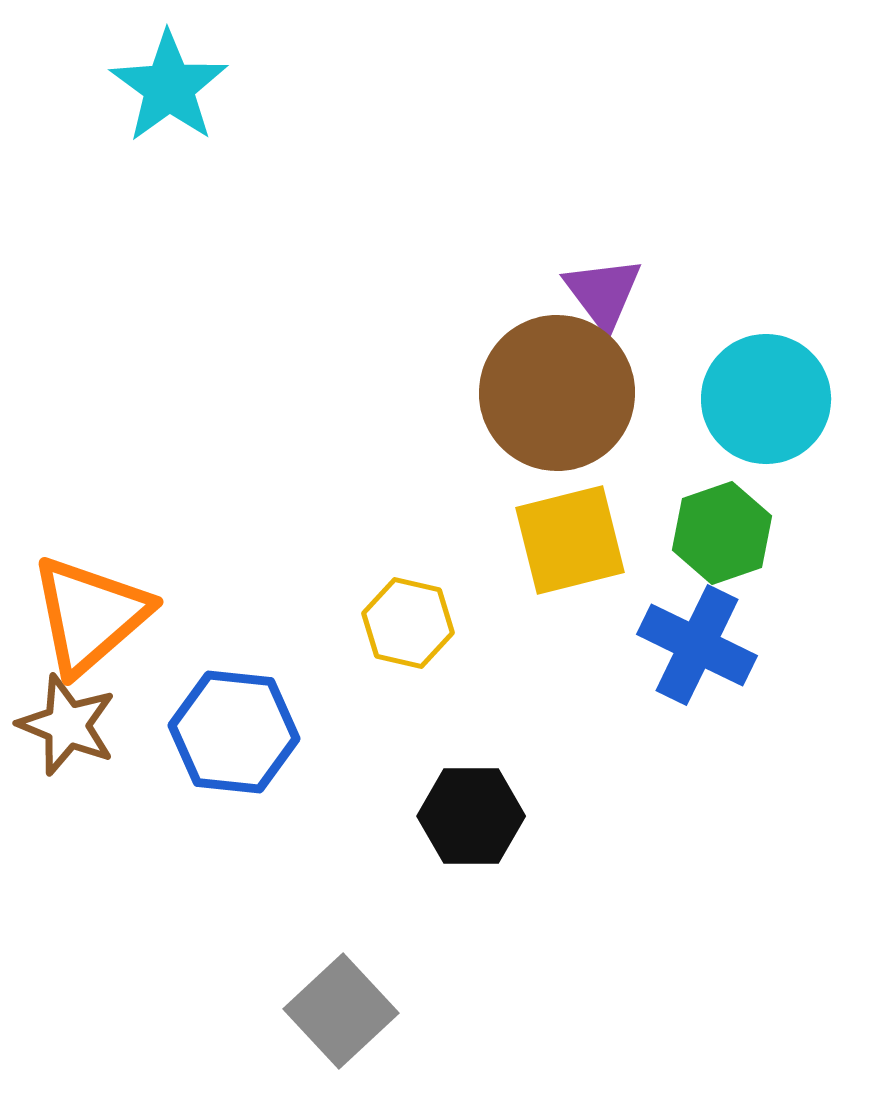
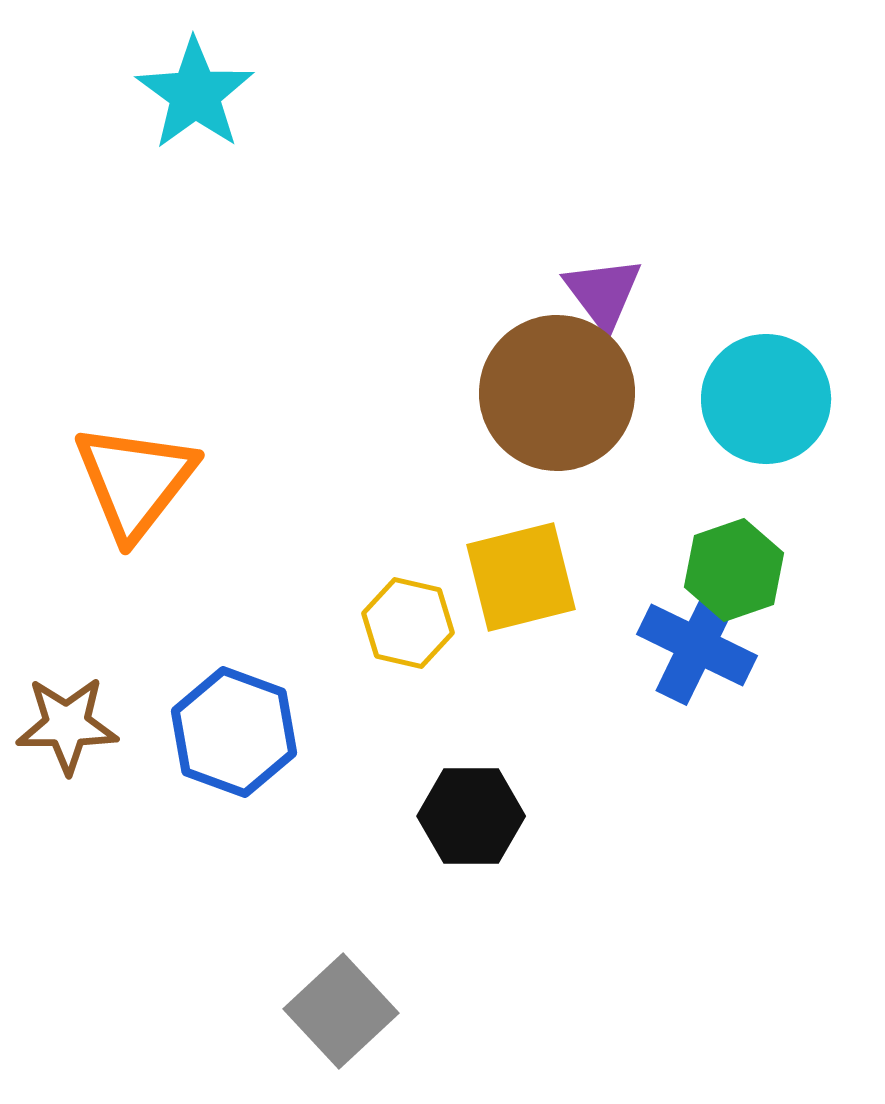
cyan star: moved 26 px right, 7 px down
green hexagon: moved 12 px right, 37 px down
yellow square: moved 49 px left, 37 px down
orange triangle: moved 45 px right, 134 px up; rotated 11 degrees counterclockwise
brown star: rotated 22 degrees counterclockwise
blue hexagon: rotated 14 degrees clockwise
